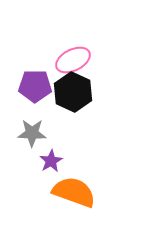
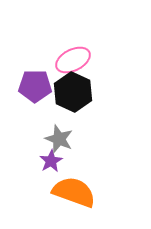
gray star: moved 27 px right, 6 px down; rotated 20 degrees clockwise
